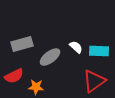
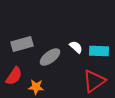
red semicircle: rotated 30 degrees counterclockwise
